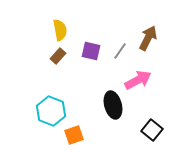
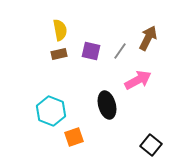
brown rectangle: moved 1 px right, 2 px up; rotated 35 degrees clockwise
black ellipse: moved 6 px left
black square: moved 1 px left, 15 px down
orange square: moved 2 px down
